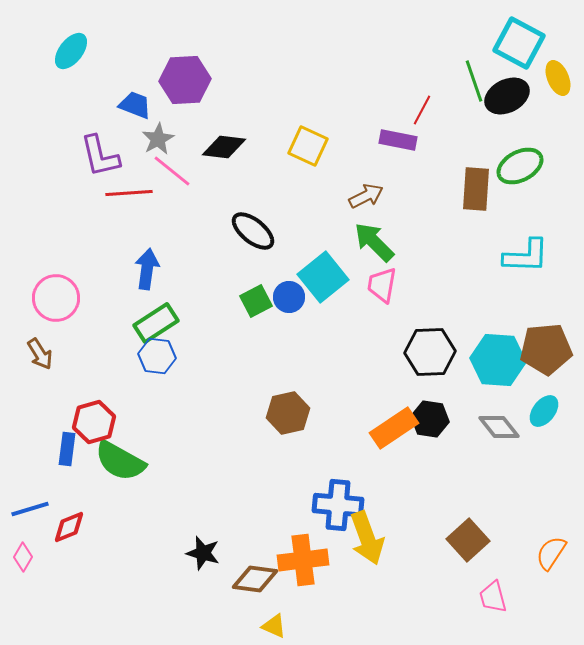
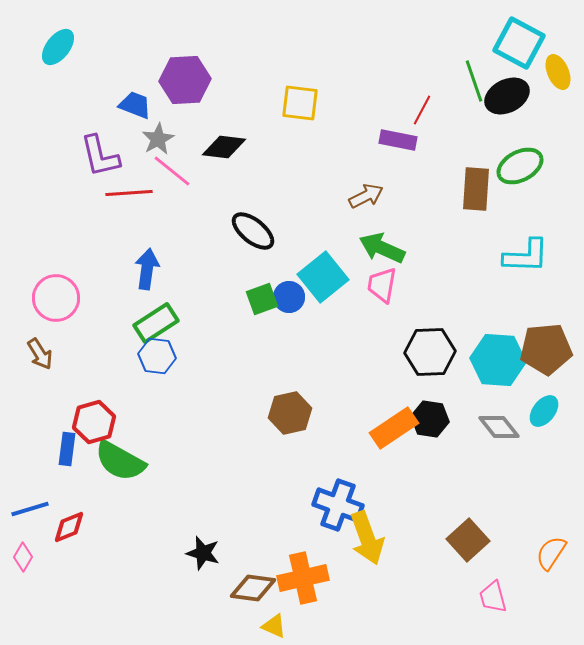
cyan ellipse at (71, 51): moved 13 px left, 4 px up
yellow ellipse at (558, 78): moved 6 px up
yellow square at (308, 146): moved 8 px left, 43 px up; rotated 18 degrees counterclockwise
green arrow at (374, 242): moved 8 px right, 6 px down; rotated 21 degrees counterclockwise
green square at (256, 301): moved 6 px right, 2 px up; rotated 8 degrees clockwise
brown hexagon at (288, 413): moved 2 px right
blue cross at (338, 505): rotated 15 degrees clockwise
orange cross at (303, 560): moved 18 px down; rotated 6 degrees counterclockwise
brown diamond at (255, 579): moved 2 px left, 9 px down
